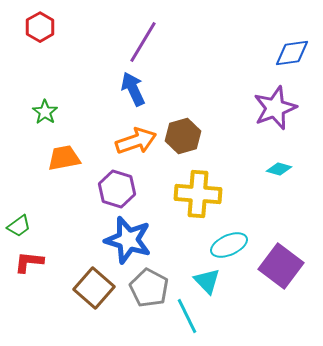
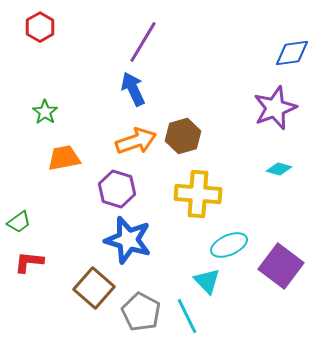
green trapezoid: moved 4 px up
gray pentagon: moved 8 px left, 24 px down
